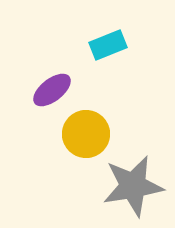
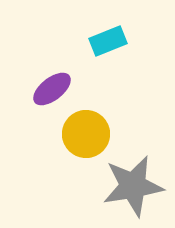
cyan rectangle: moved 4 px up
purple ellipse: moved 1 px up
